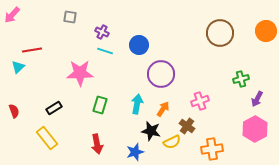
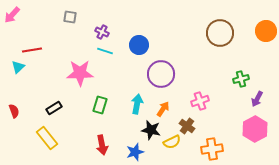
black star: moved 1 px up
red arrow: moved 5 px right, 1 px down
